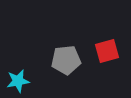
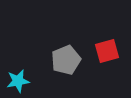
gray pentagon: rotated 16 degrees counterclockwise
